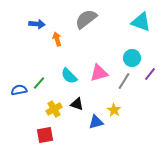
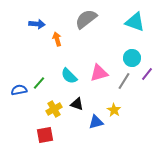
cyan triangle: moved 6 px left
purple line: moved 3 px left
